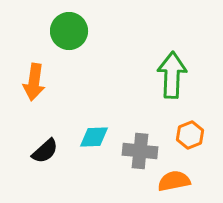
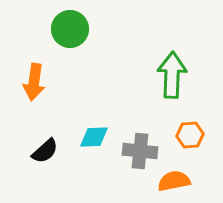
green circle: moved 1 px right, 2 px up
orange hexagon: rotated 16 degrees clockwise
